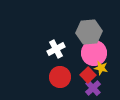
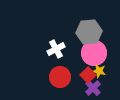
yellow star: moved 2 px left, 3 px down
